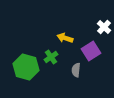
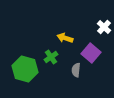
purple square: moved 2 px down; rotated 18 degrees counterclockwise
green hexagon: moved 1 px left, 2 px down
